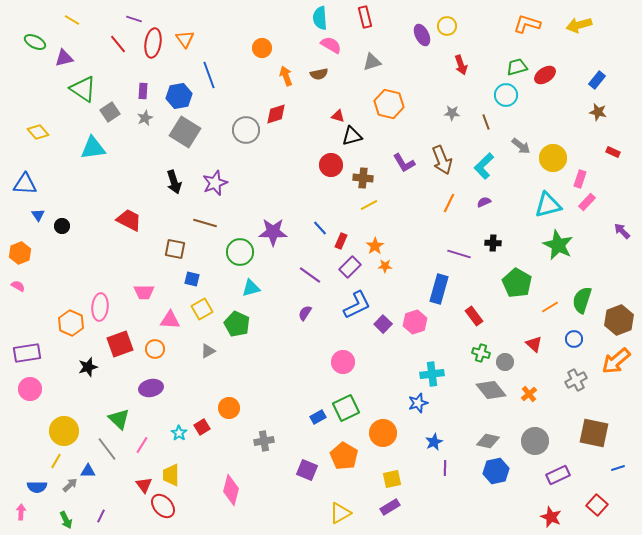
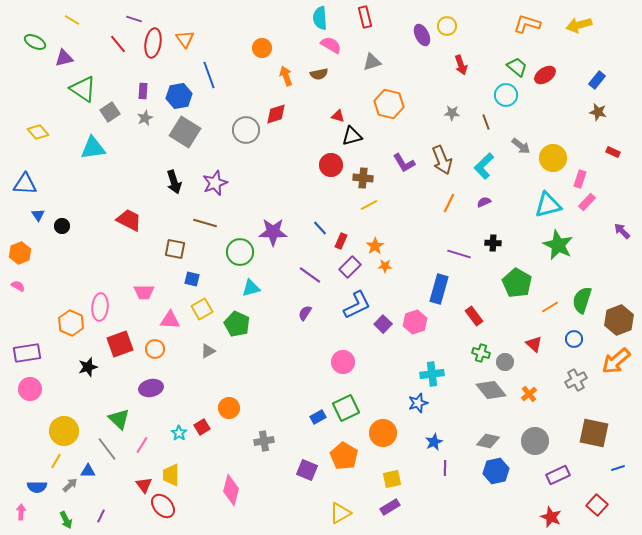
green trapezoid at (517, 67): rotated 55 degrees clockwise
